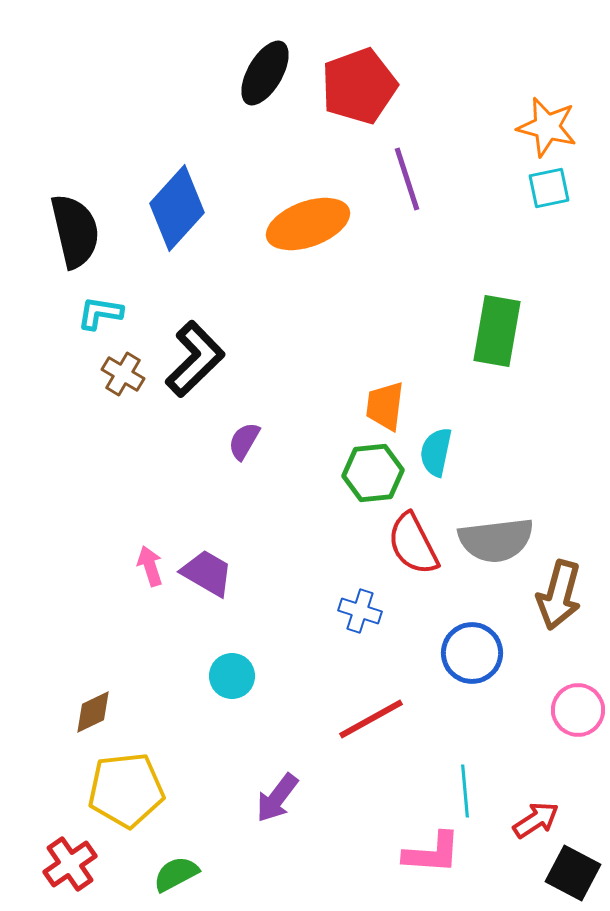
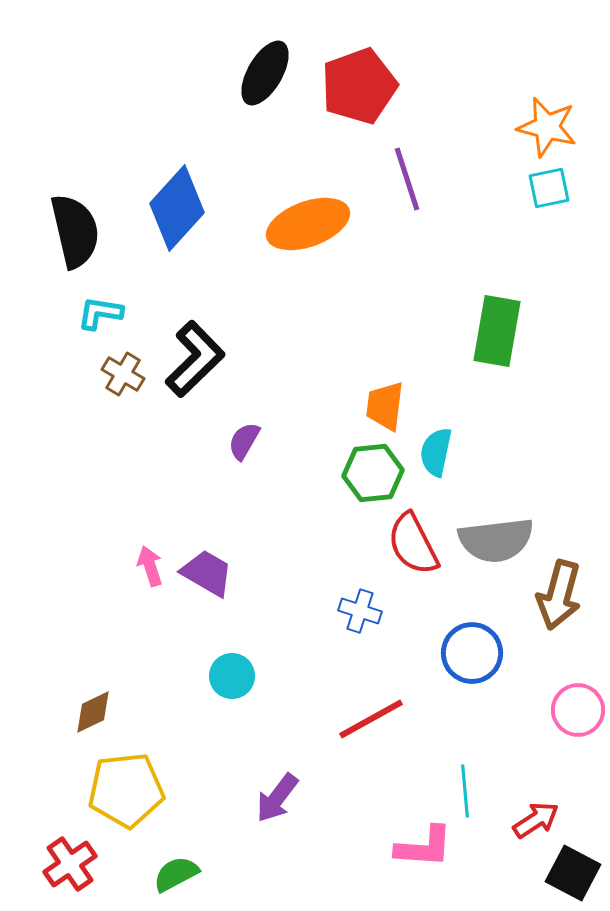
pink L-shape: moved 8 px left, 6 px up
